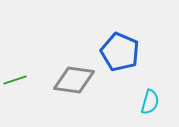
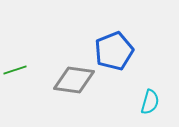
blue pentagon: moved 6 px left, 1 px up; rotated 27 degrees clockwise
green line: moved 10 px up
